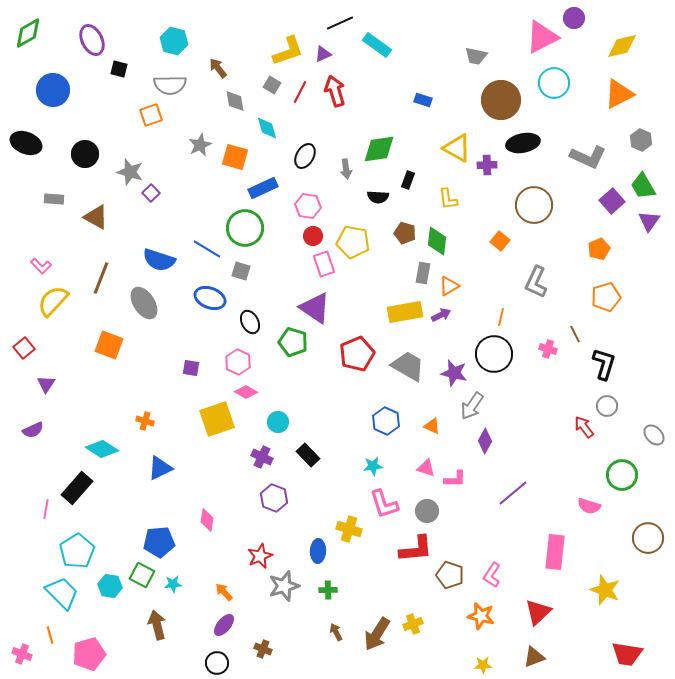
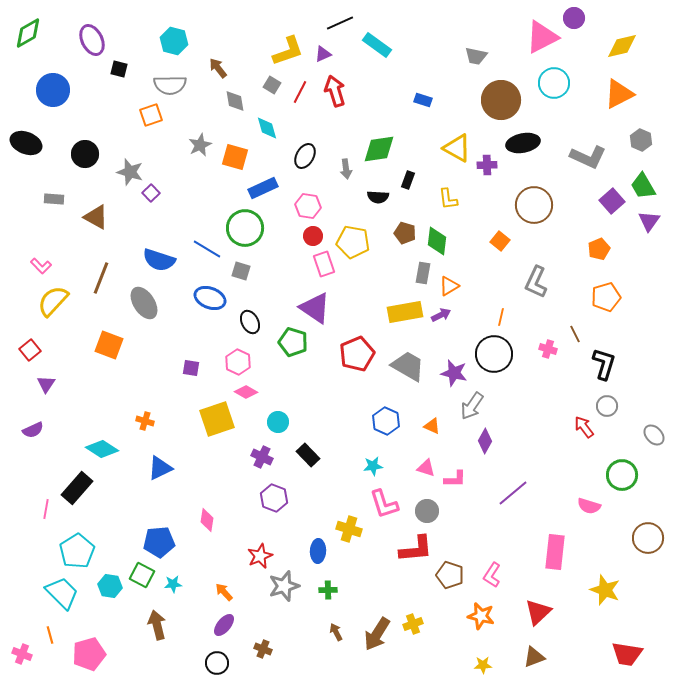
red square at (24, 348): moved 6 px right, 2 px down
